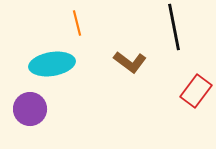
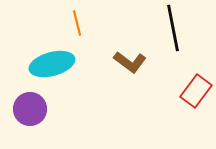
black line: moved 1 px left, 1 px down
cyan ellipse: rotated 6 degrees counterclockwise
